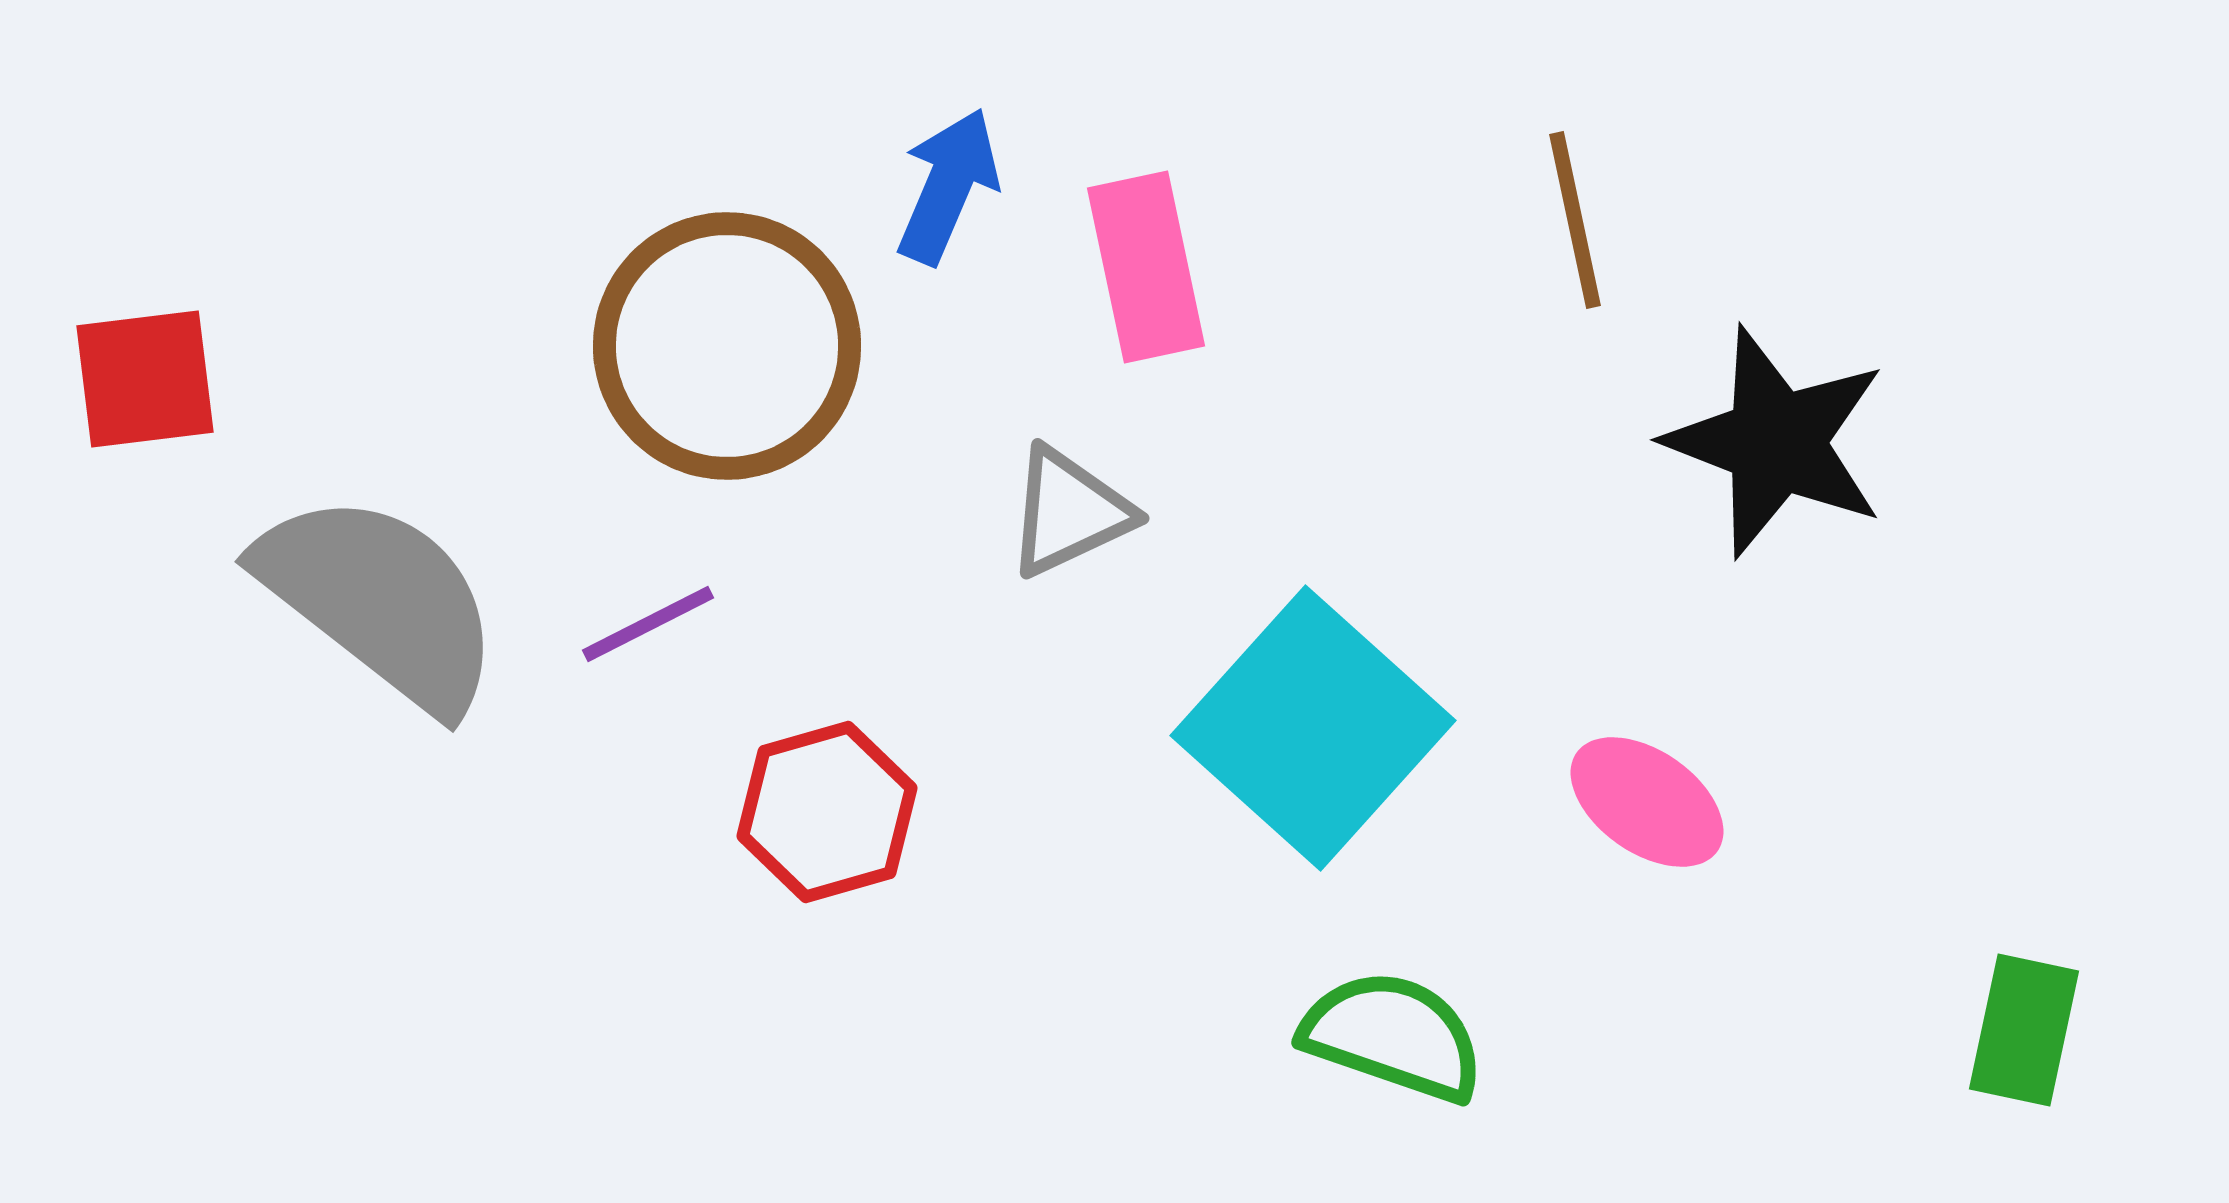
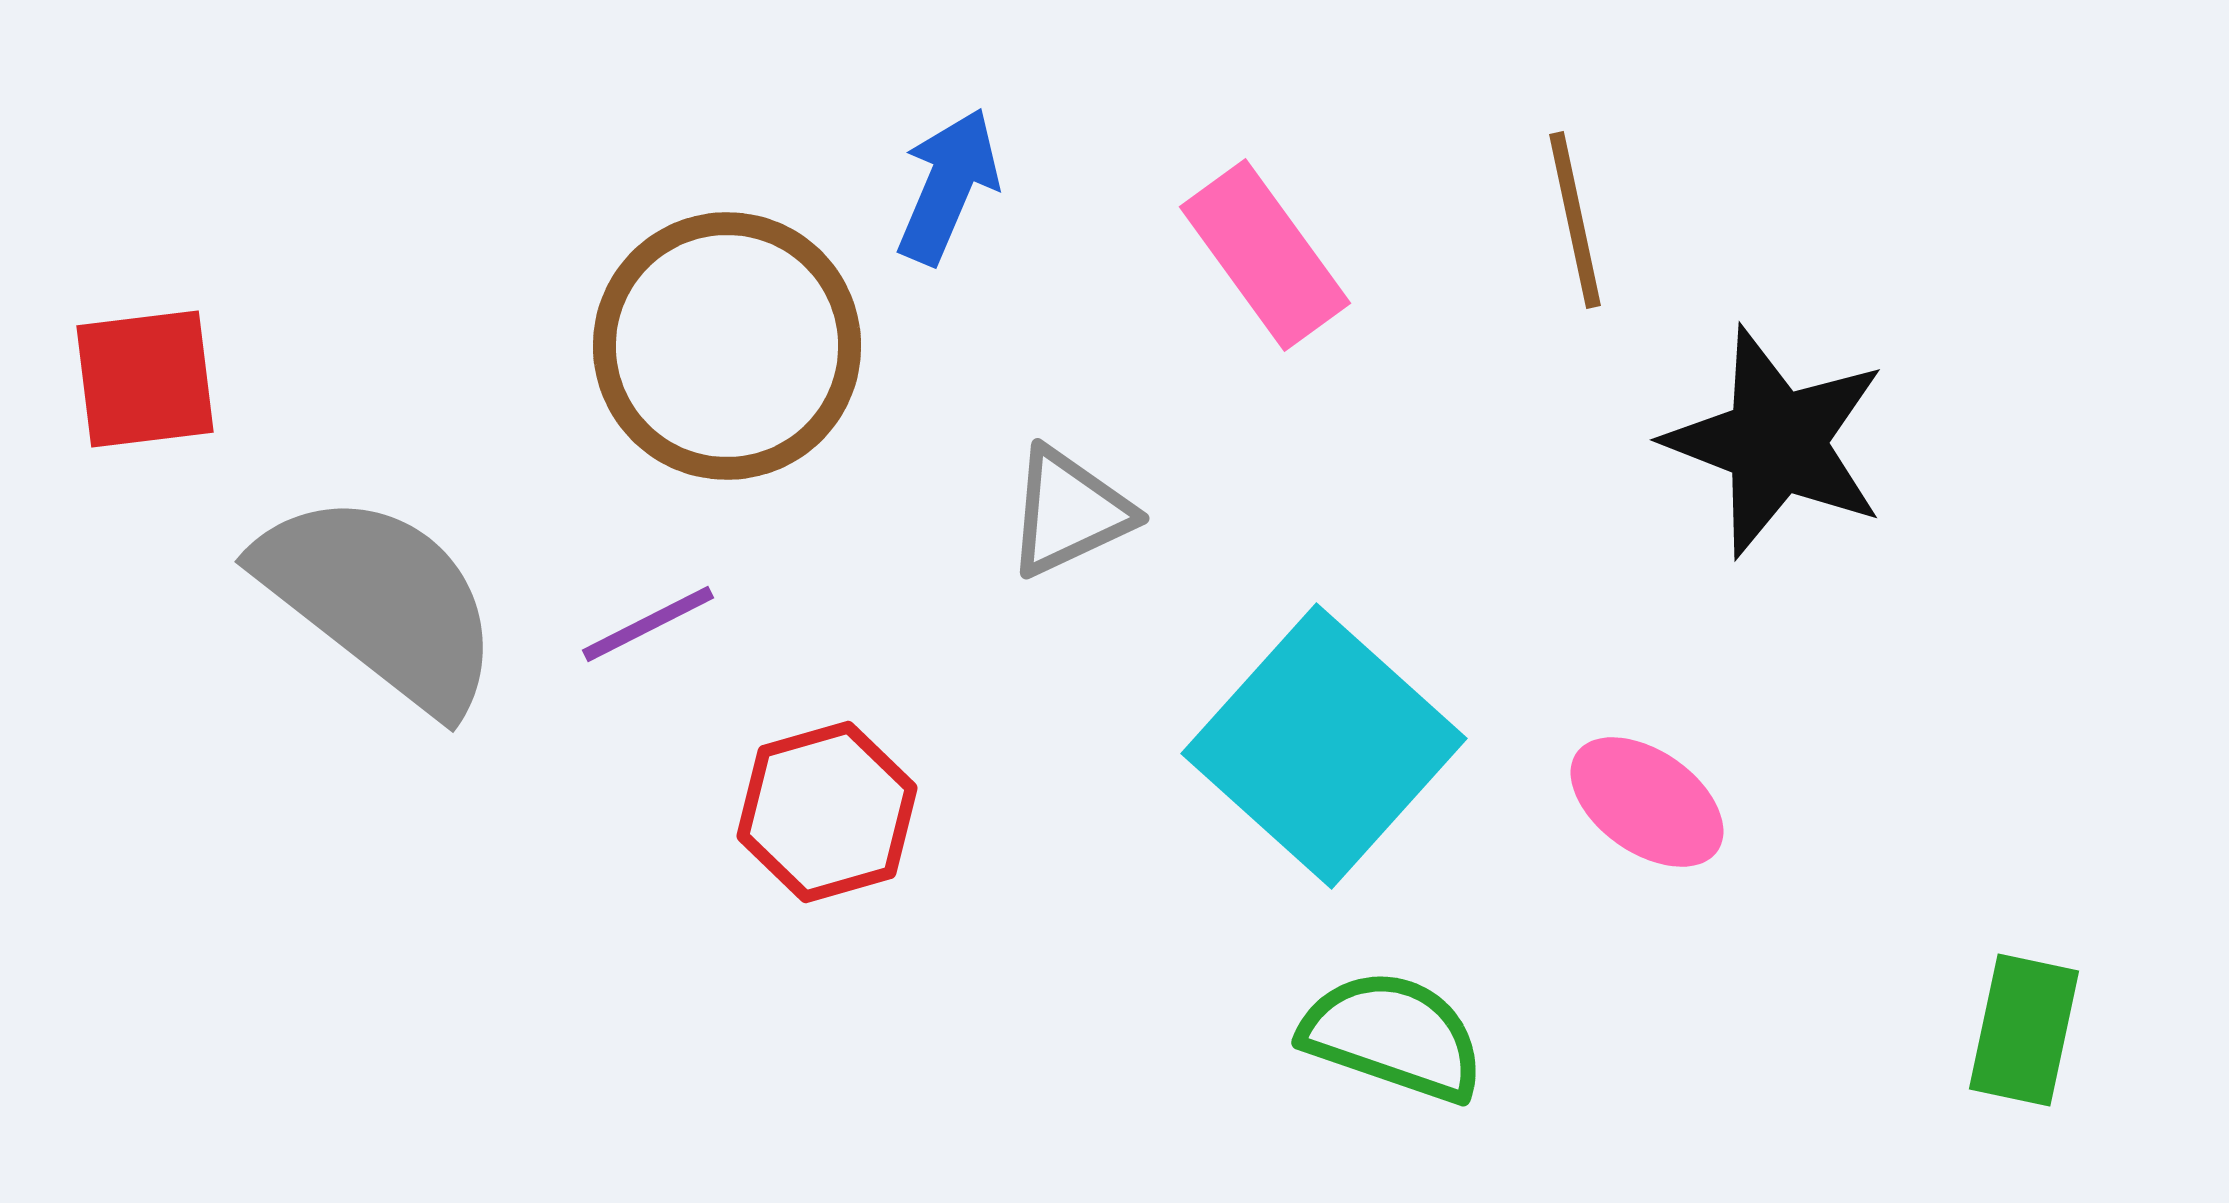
pink rectangle: moved 119 px right, 12 px up; rotated 24 degrees counterclockwise
cyan square: moved 11 px right, 18 px down
